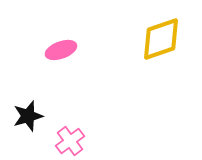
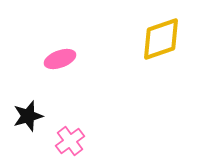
pink ellipse: moved 1 px left, 9 px down
